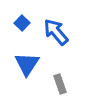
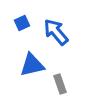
blue square: rotated 21 degrees clockwise
blue triangle: moved 5 px right, 1 px down; rotated 44 degrees clockwise
